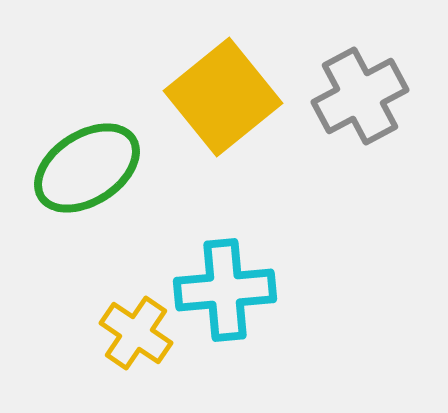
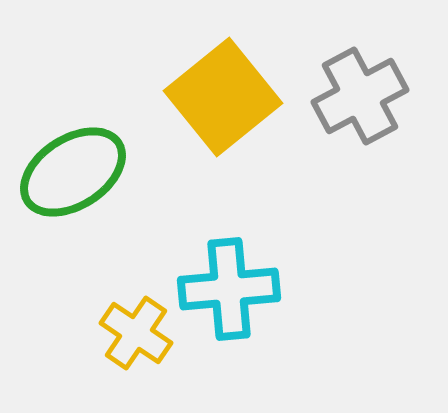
green ellipse: moved 14 px left, 4 px down
cyan cross: moved 4 px right, 1 px up
